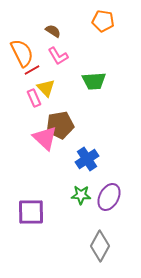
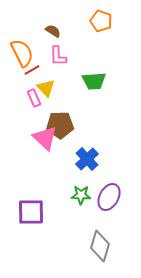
orange pentagon: moved 2 px left; rotated 10 degrees clockwise
pink L-shape: rotated 30 degrees clockwise
brown pentagon: rotated 8 degrees clockwise
blue cross: rotated 10 degrees counterclockwise
gray diamond: rotated 12 degrees counterclockwise
